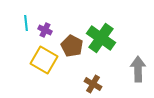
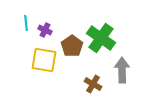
brown pentagon: rotated 10 degrees clockwise
yellow square: rotated 20 degrees counterclockwise
gray arrow: moved 16 px left, 1 px down
